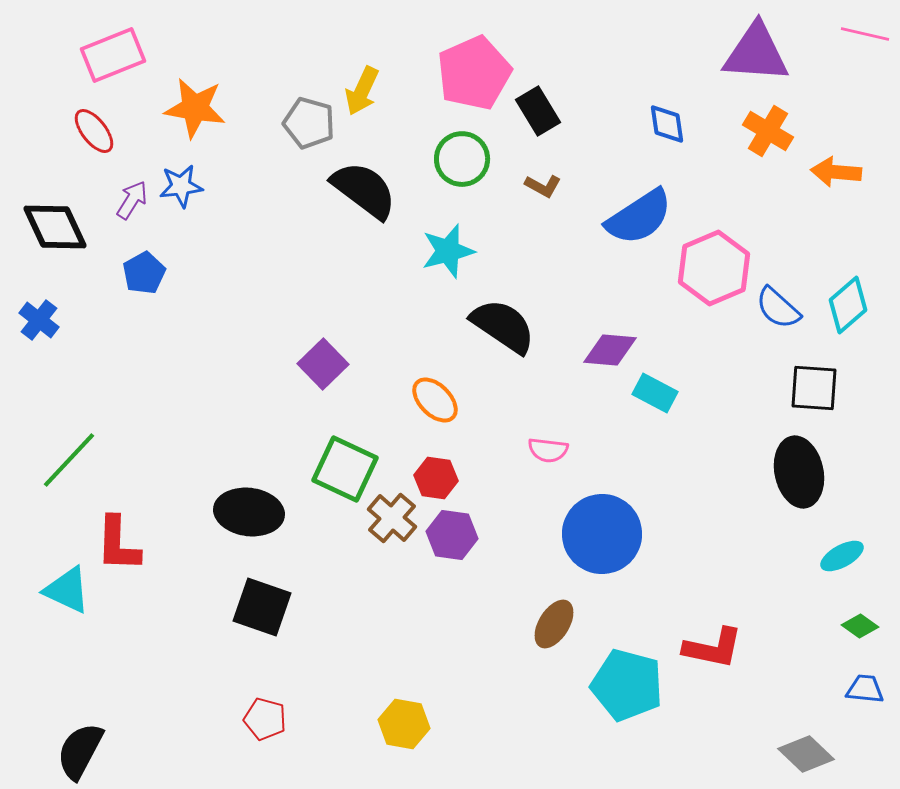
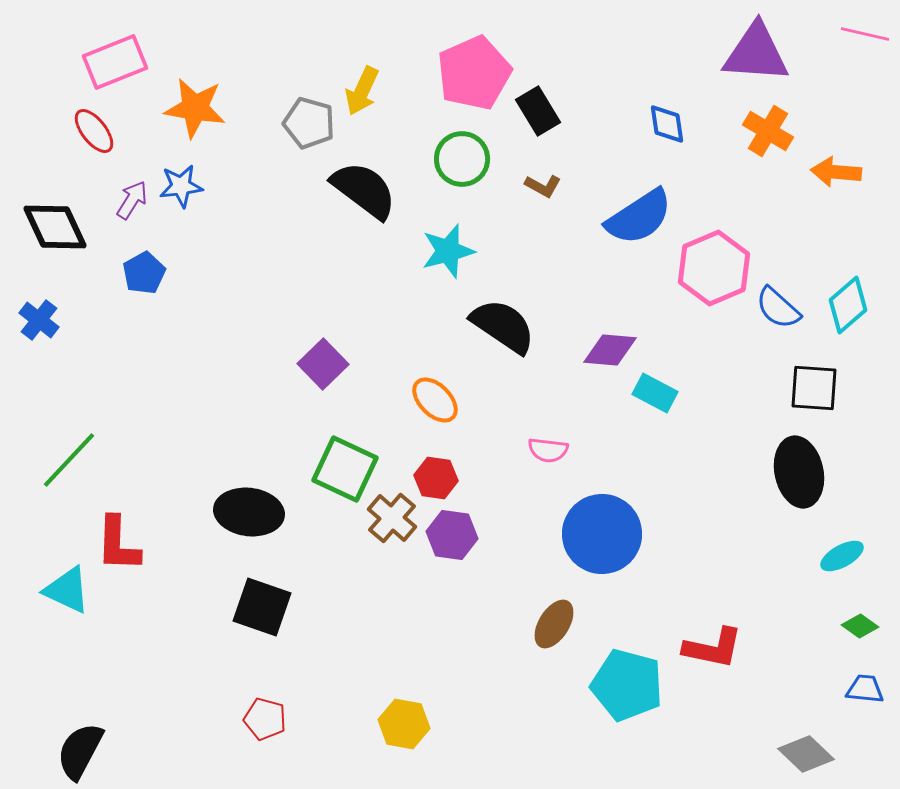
pink rectangle at (113, 55): moved 2 px right, 7 px down
